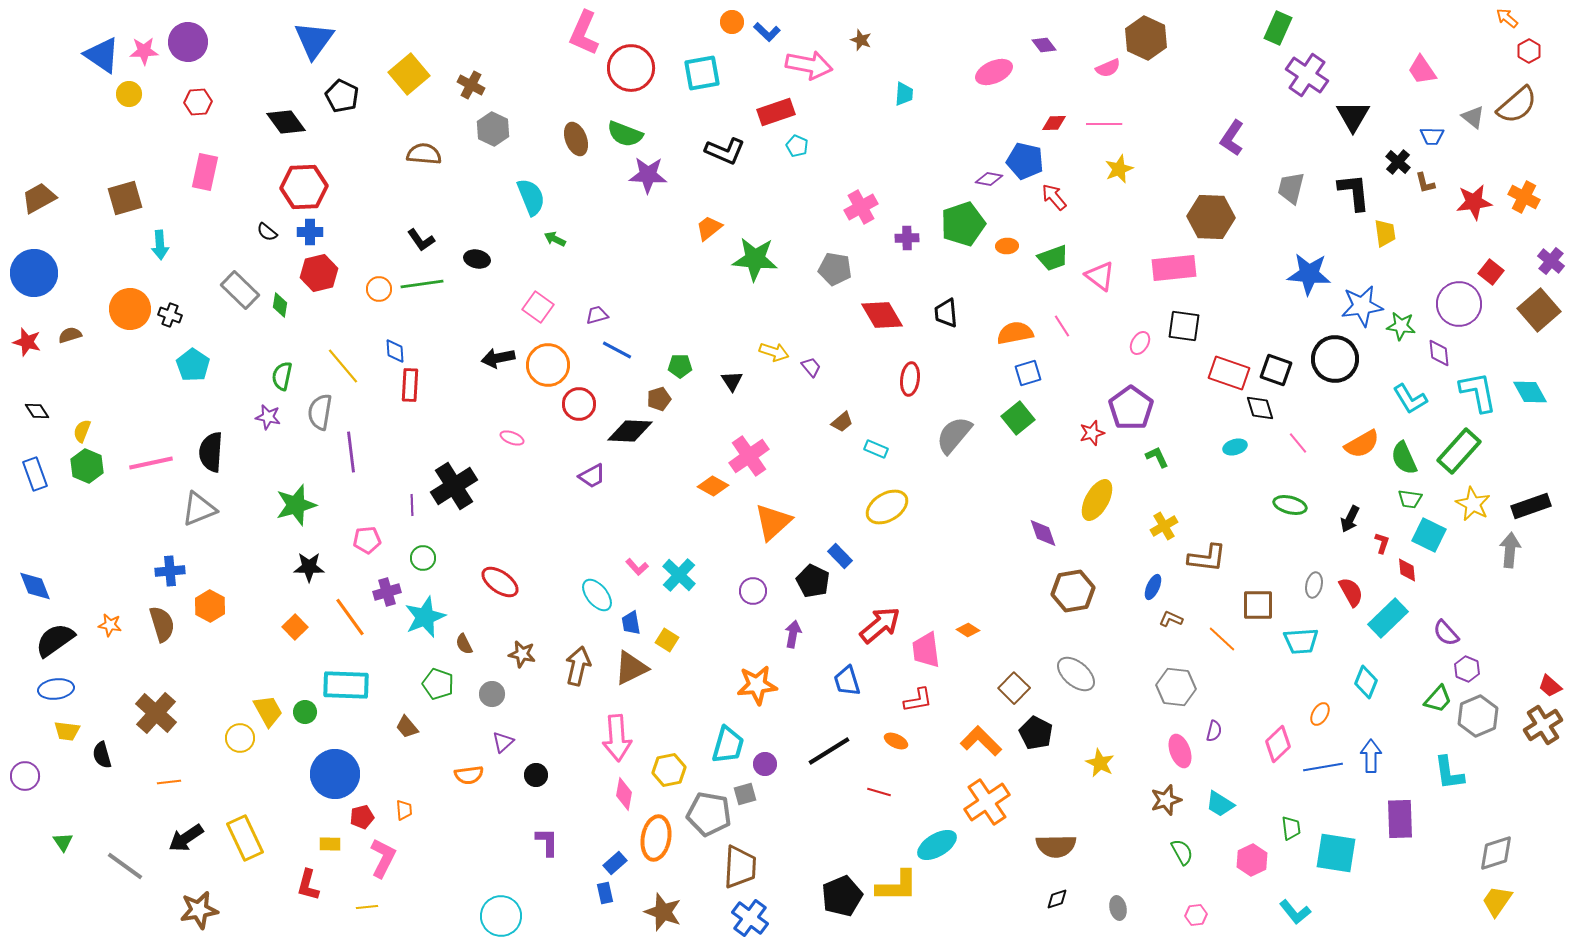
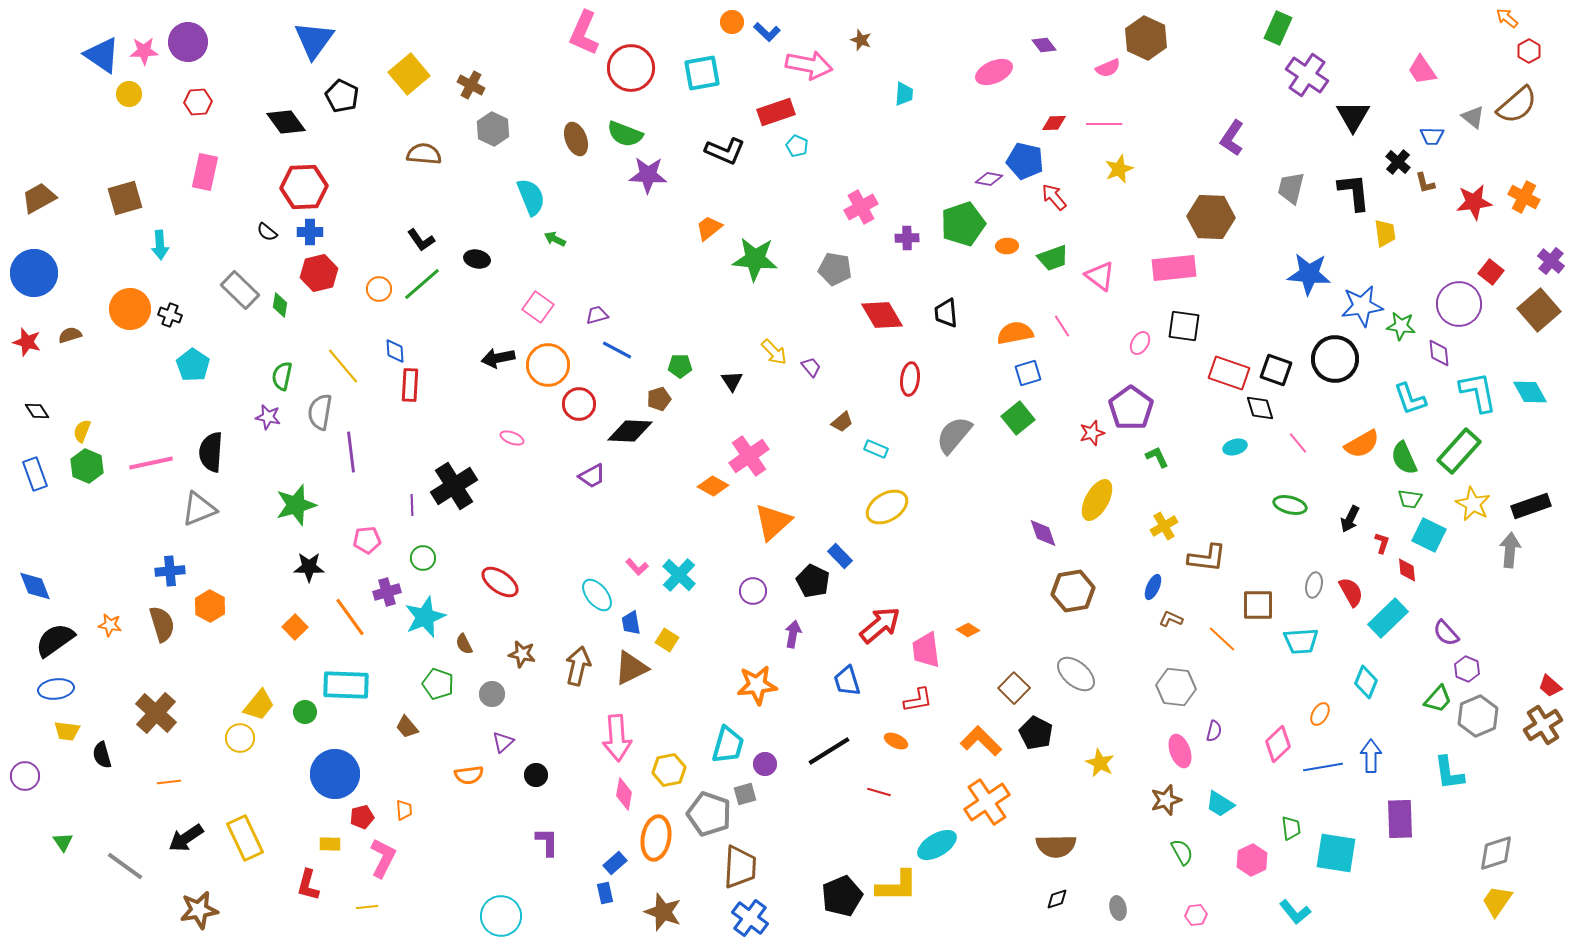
green line at (422, 284): rotated 33 degrees counterclockwise
yellow arrow at (774, 352): rotated 28 degrees clockwise
cyan L-shape at (1410, 399): rotated 12 degrees clockwise
yellow trapezoid at (268, 711): moved 9 px left, 6 px up; rotated 68 degrees clockwise
gray pentagon at (709, 814): rotated 9 degrees clockwise
